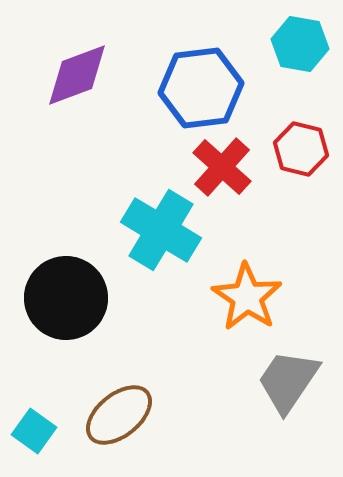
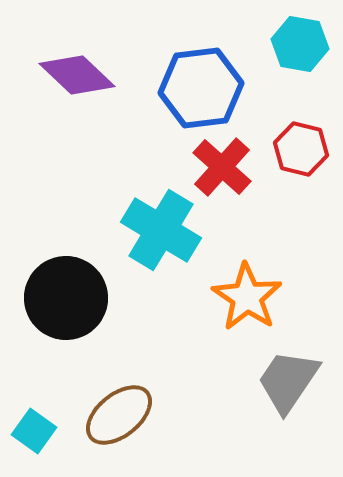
purple diamond: rotated 64 degrees clockwise
